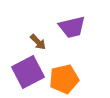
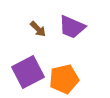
purple trapezoid: rotated 36 degrees clockwise
brown arrow: moved 13 px up
